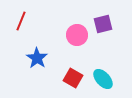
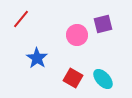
red line: moved 2 px up; rotated 18 degrees clockwise
